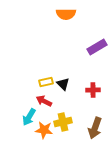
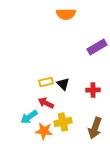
red arrow: moved 2 px right, 2 px down
cyan arrow: rotated 24 degrees clockwise
orange star: moved 1 px down
